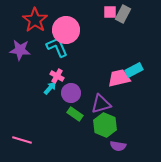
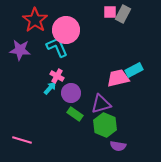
pink trapezoid: moved 1 px left
